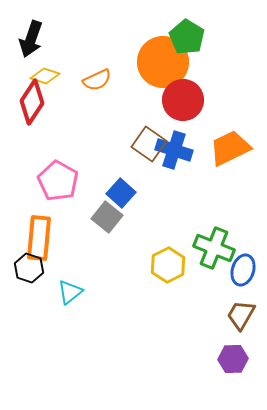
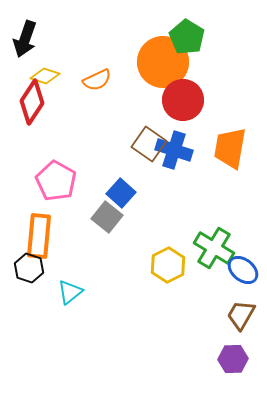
black arrow: moved 6 px left
orange trapezoid: rotated 54 degrees counterclockwise
pink pentagon: moved 2 px left
orange rectangle: moved 2 px up
green cross: rotated 9 degrees clockwise
blue ellipse: rotated 68 degrees counterclockwise
